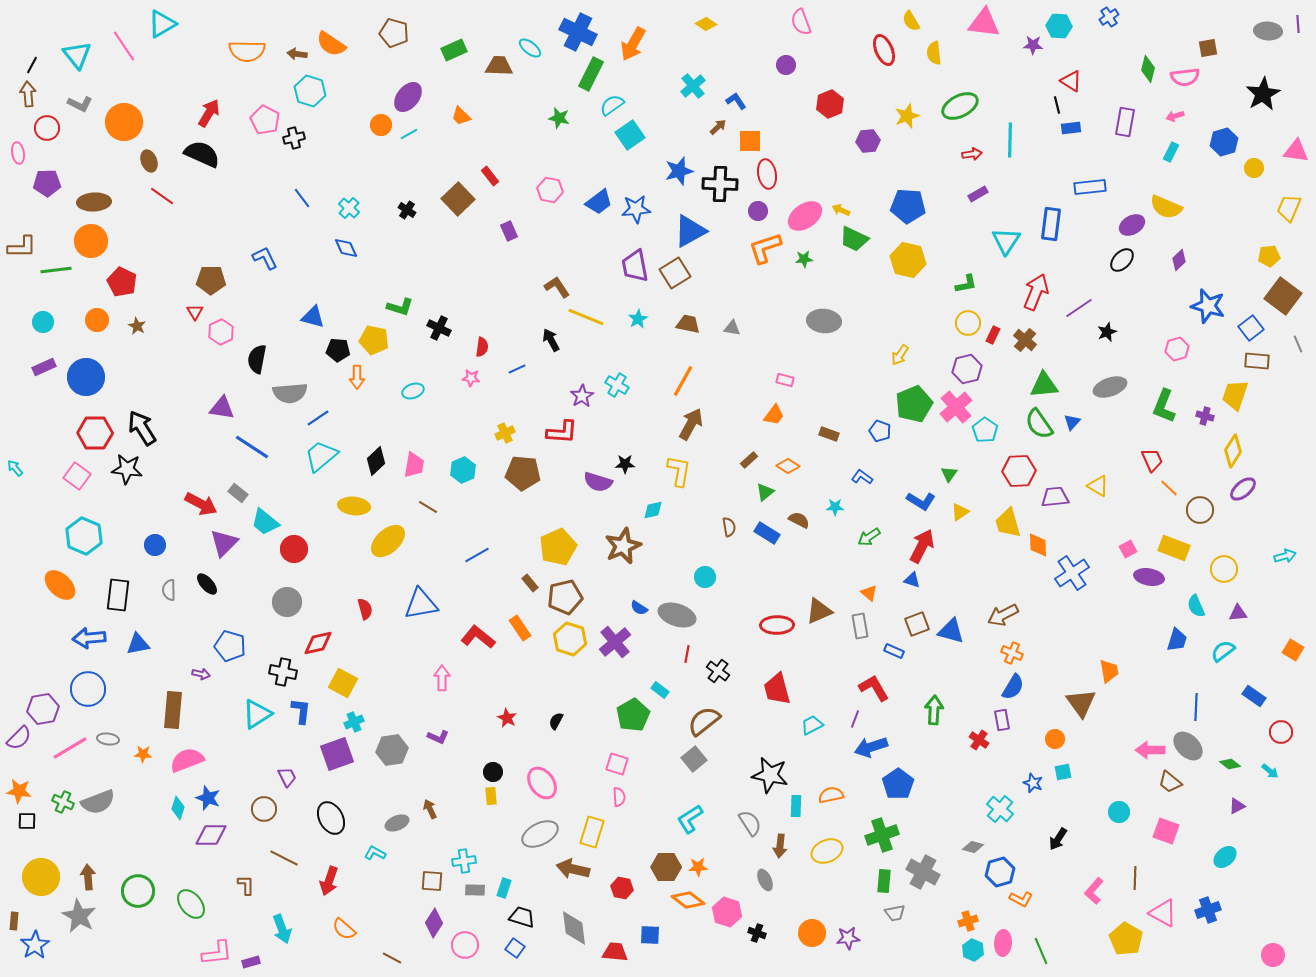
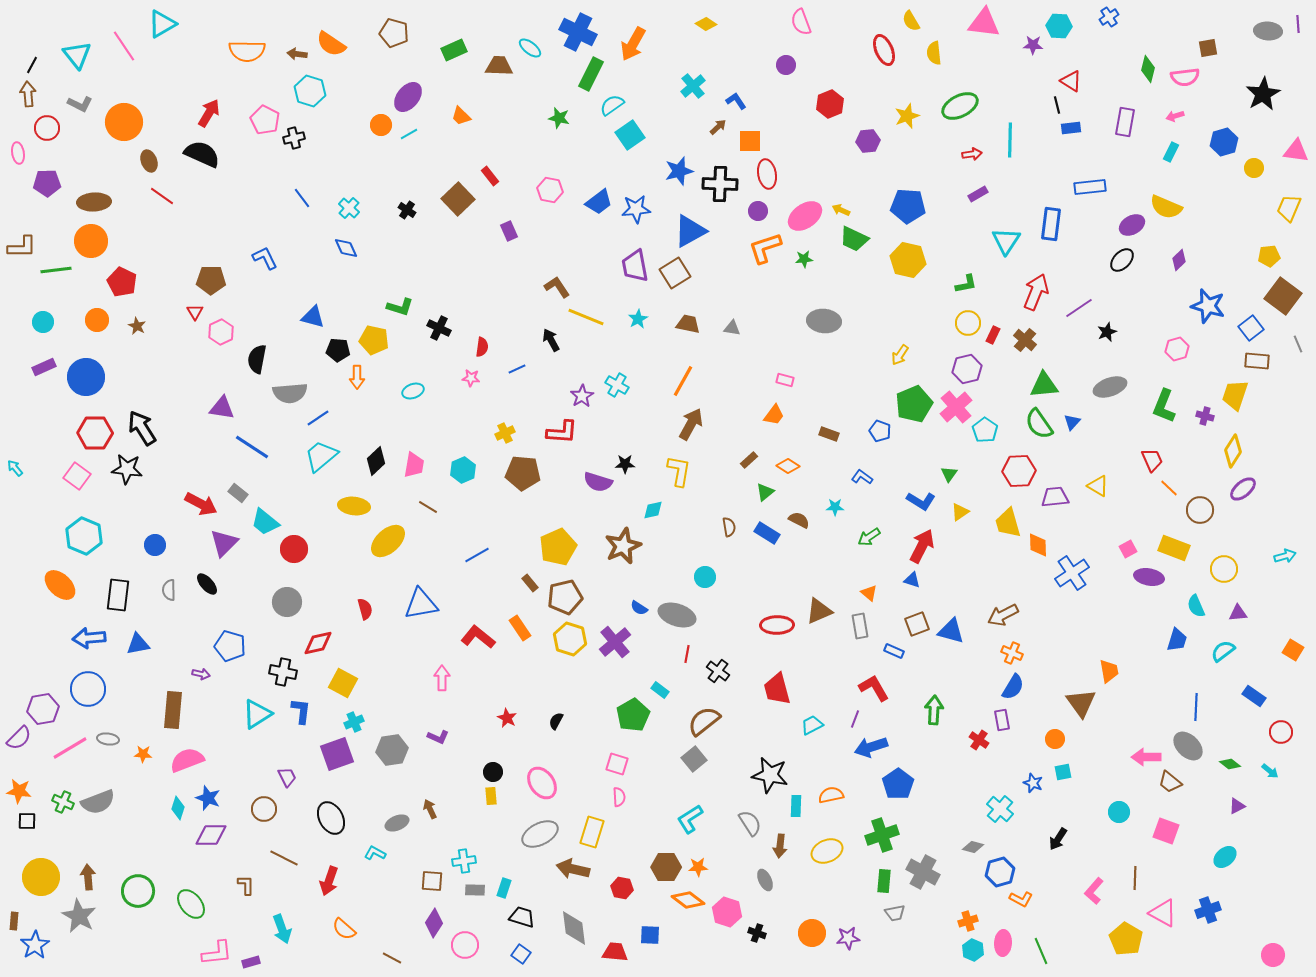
pink arrow at (1150, 750): moved 4 px left, 7 px down
blue square at (515, 948): moved 6 px right, 6 px down
